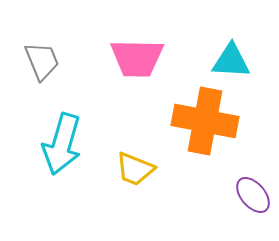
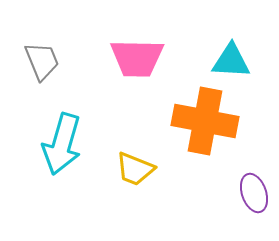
purple ellipse: moved 1 px right, 2 px up; rotated 21 degrees clockwise
